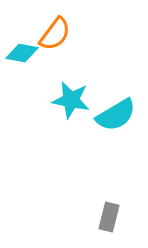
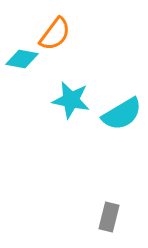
cyan diamond: moved 6 px down
cyan semicircle: moved 6 px right, 1 px up
